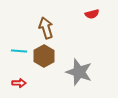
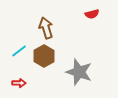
cyan line: rotated 42 degrees counterclockwise
